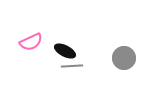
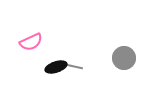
black ellipse: moved 9 px left, 16 px down; rotated 45 degrees counterclockwise
gray line: rotated 15 degrees clockwise
